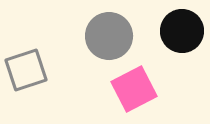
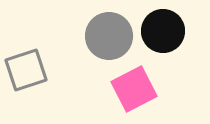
black circle: moved 19 px left
